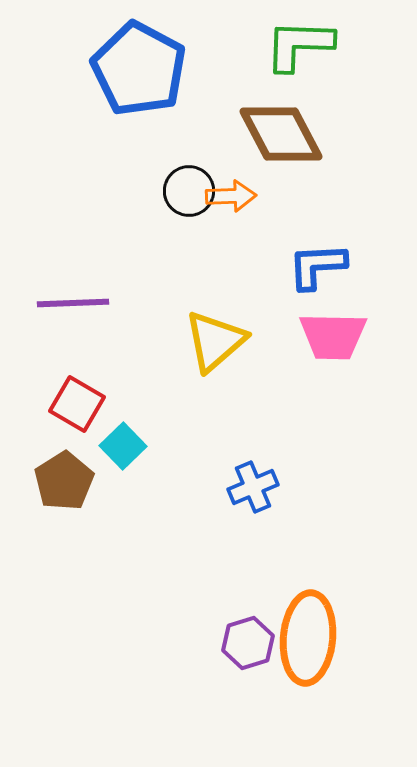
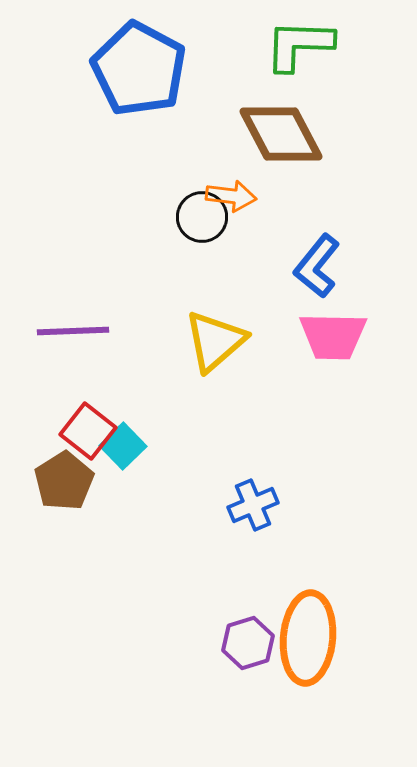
black circle: moved 13 px right, 26 px down
orange arrow: rotated 9 degrees clockwise
blue L-shape: rotated 48 degrees counterclockwise
purple line: moved 28 px down
red square: moved 11 px right, 27 px down; rotated 8 degrees clockwise
blue cross: moved 18 px down
